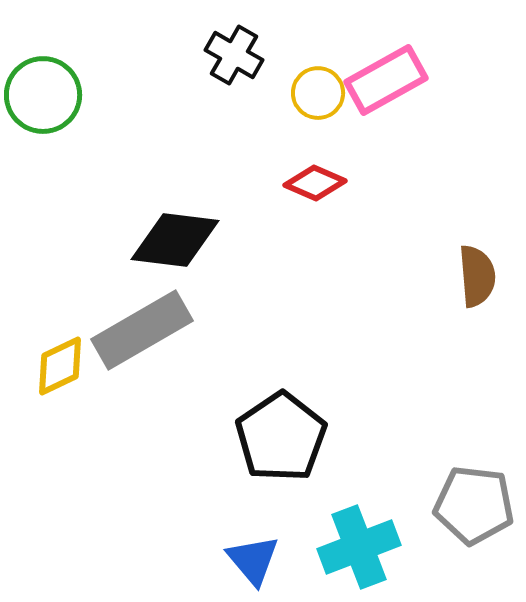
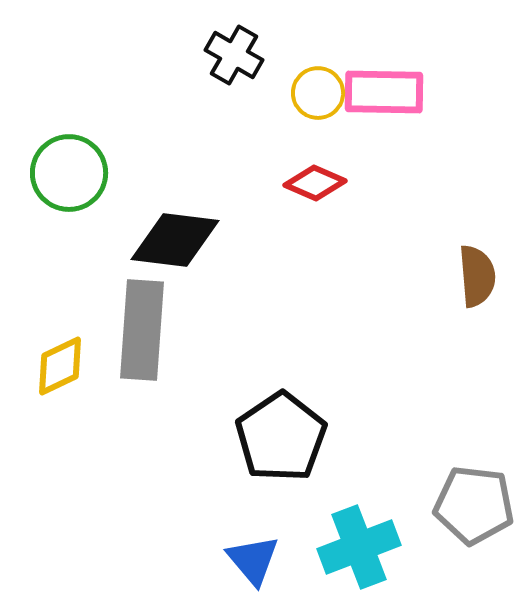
pink rectangle: moved 2 px left, 12 px down; rotated 30 degrees clockwise
green circle: moved 26 px right, 78 px down
gray rectangle: rotated 56 degrees counterclockwise
